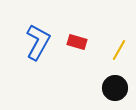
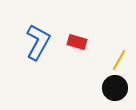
yellow line: moved 10 px down
